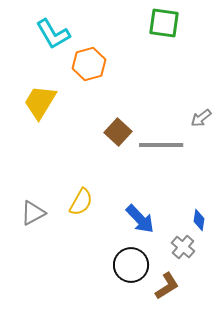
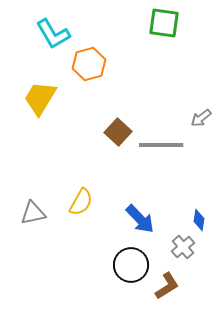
yellow trapezoid: moved 4 px up
gray triangle: rotated 16 degrees clockwise
gray cross: rotated 10 degrees clockwise
